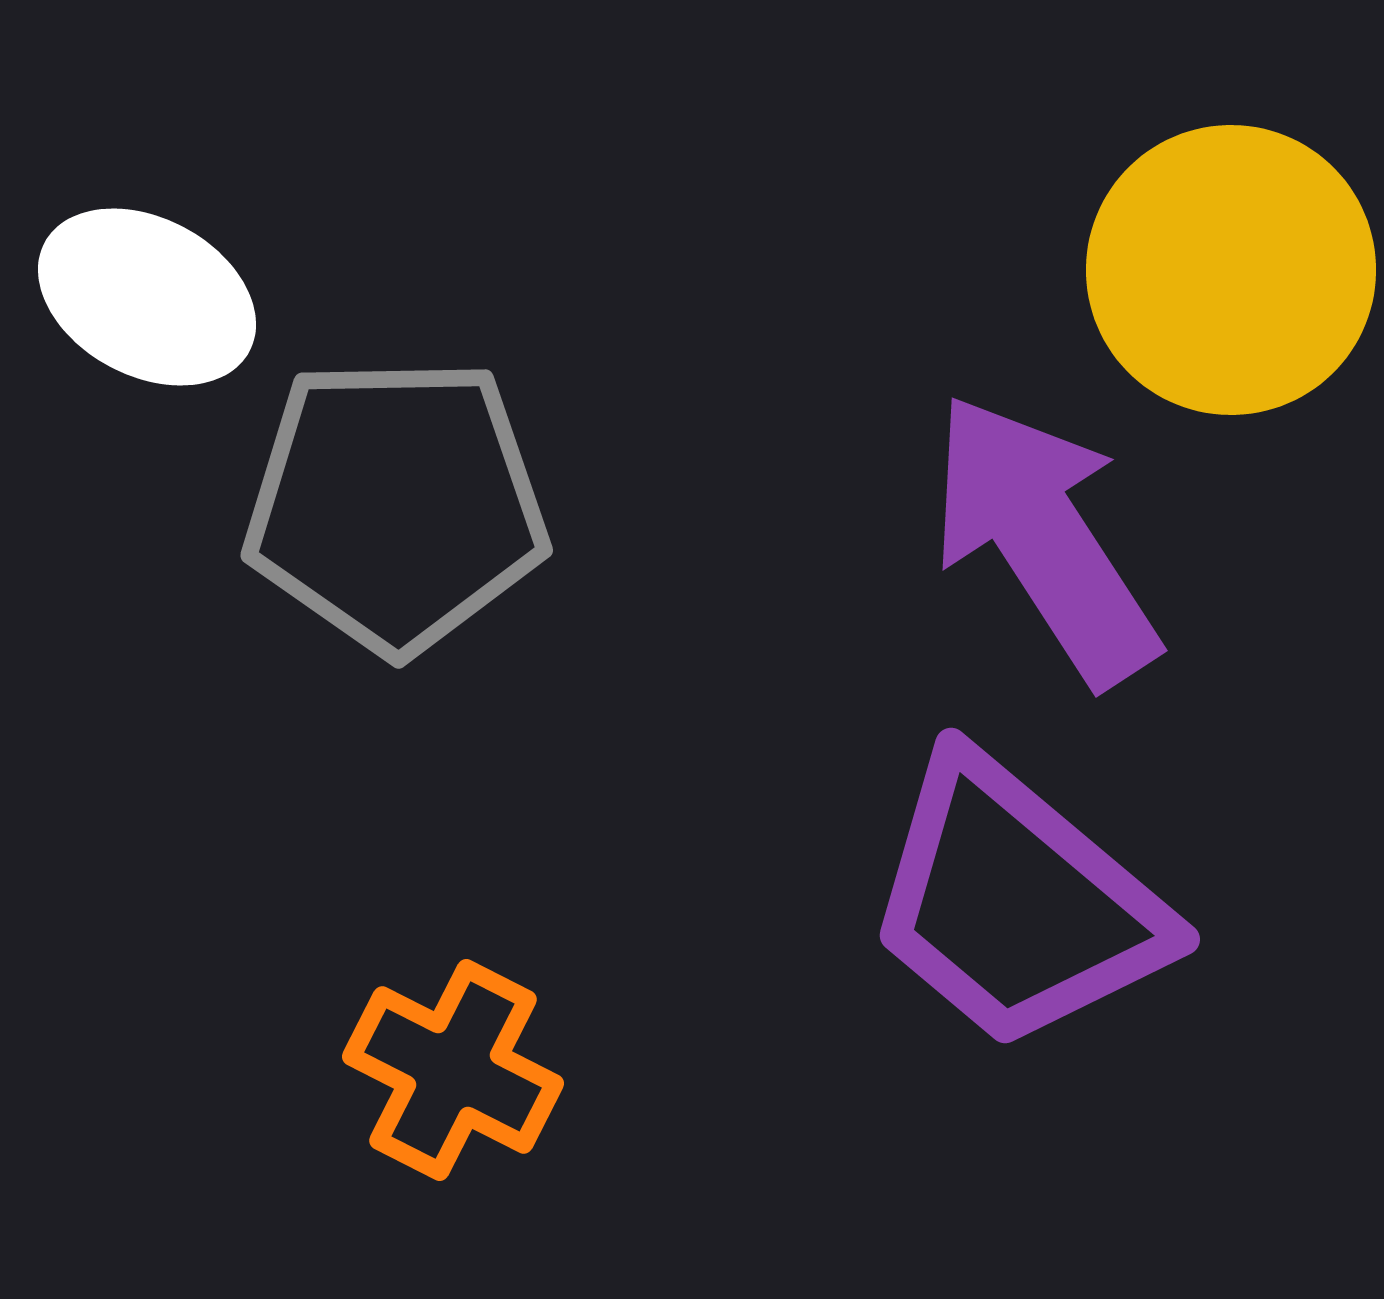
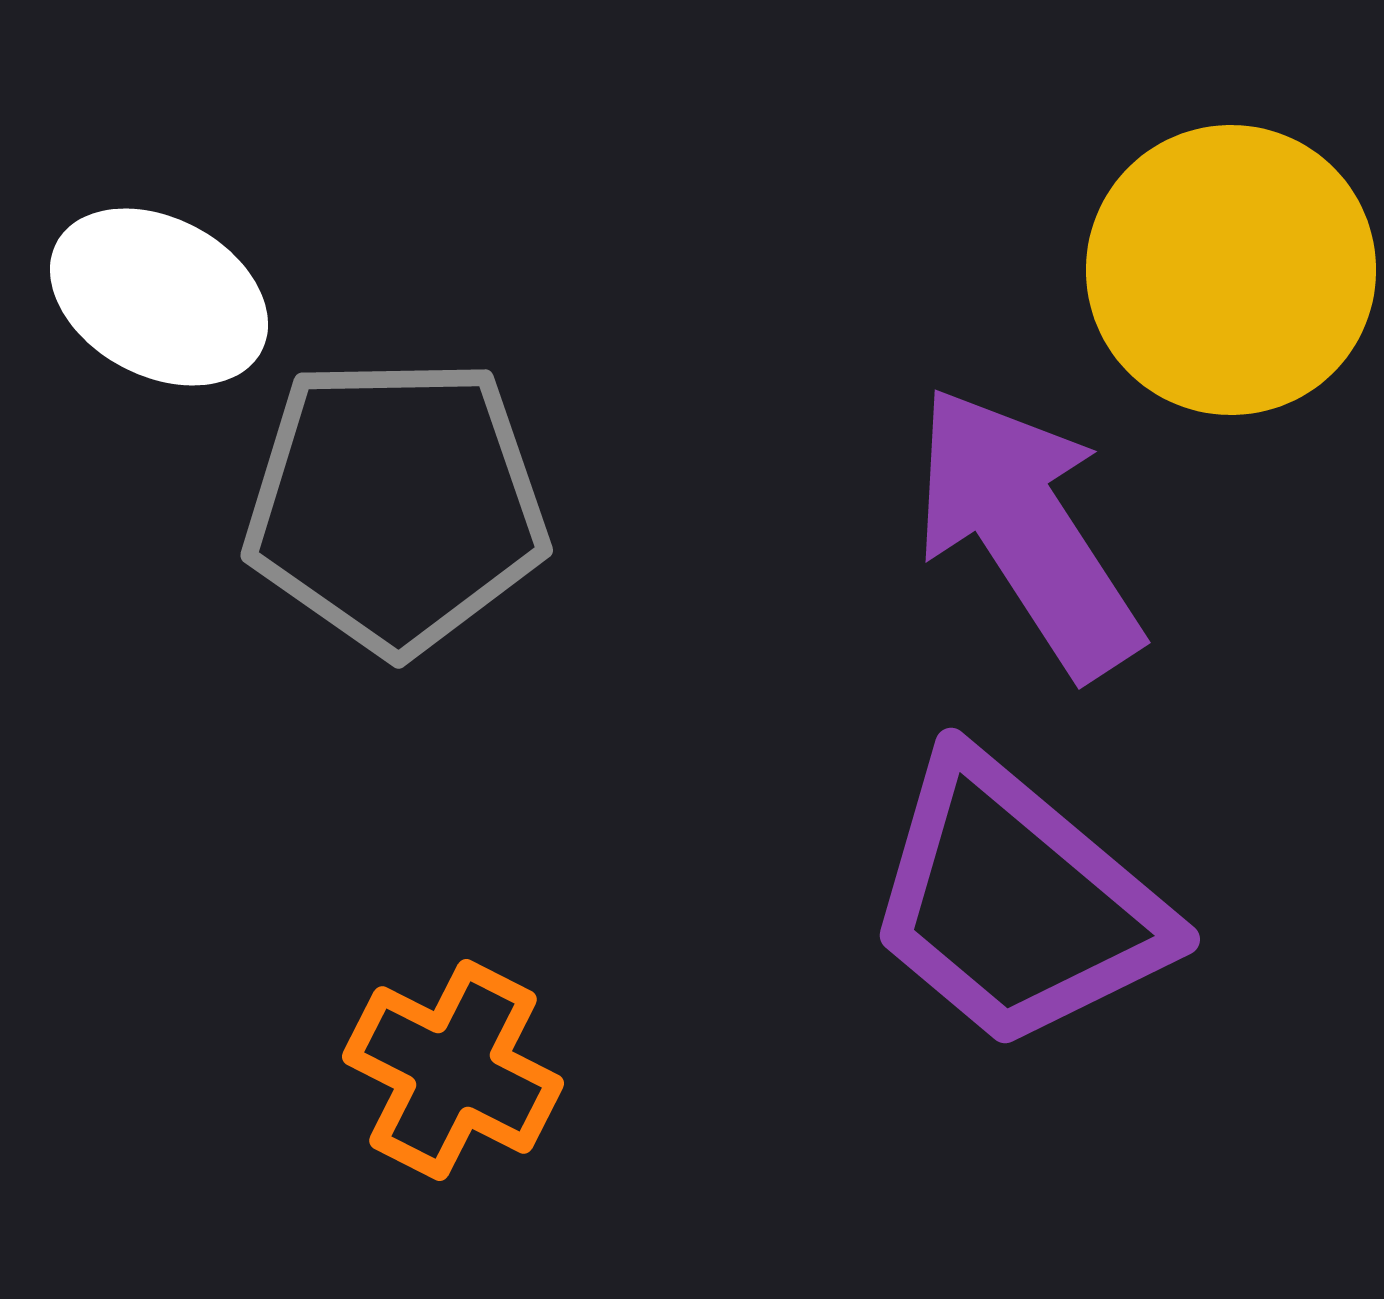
white ellipse: moved 12 px right
purple arrow: moved 17 px left, 8 px up
